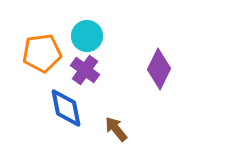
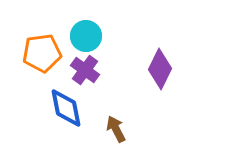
cyan circle: moved 1 px left
purple diamond: moved 1 px right
brown arrow: rotated 12 degrees clockwise
